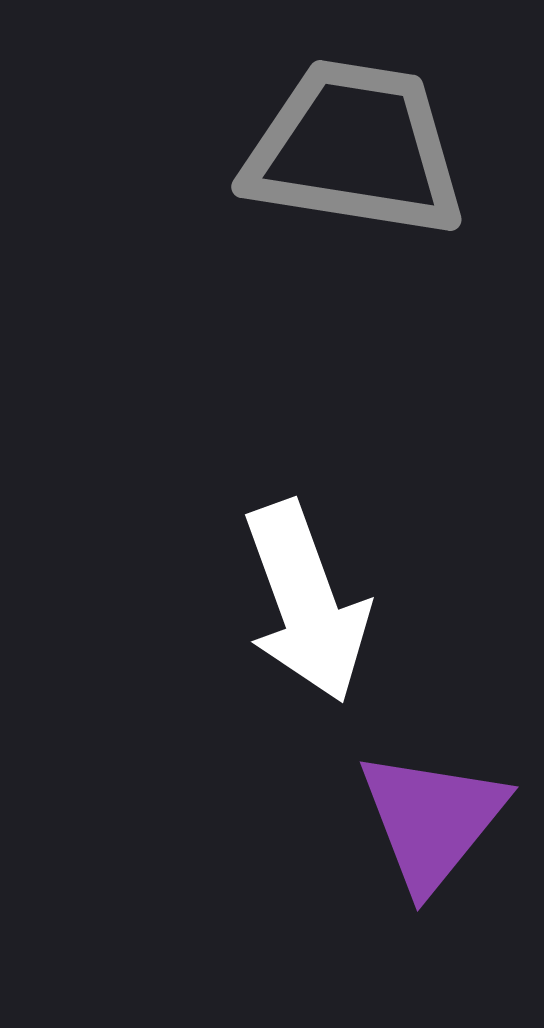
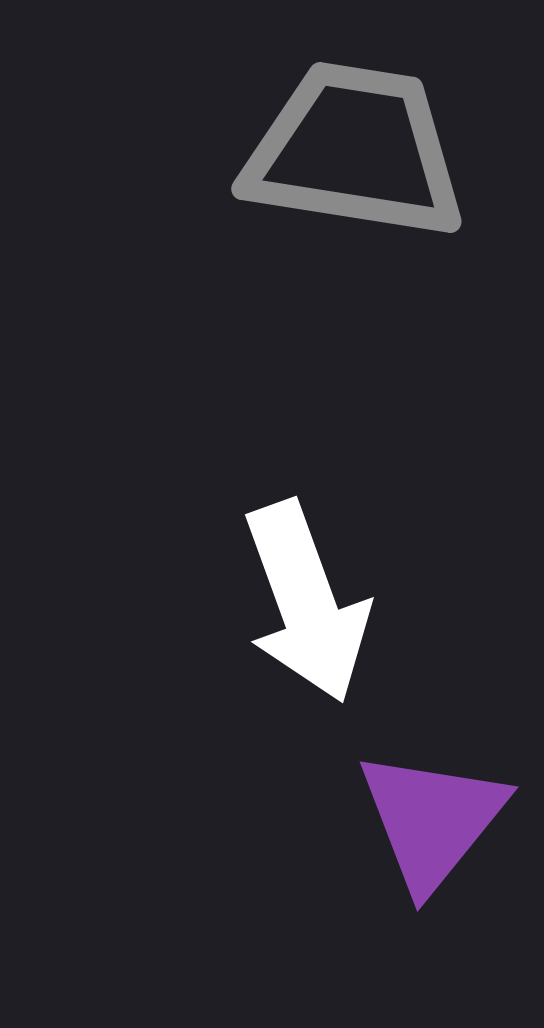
gray trapezoid: moved 2 px down
